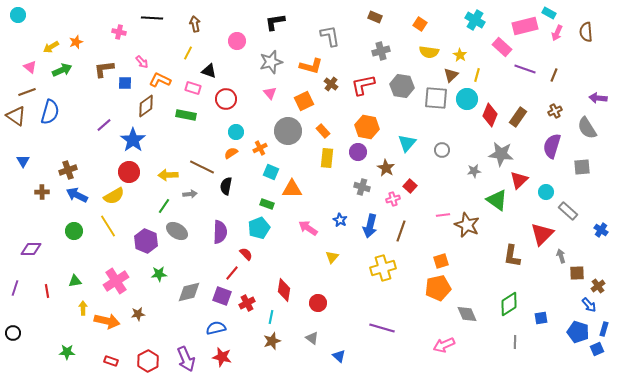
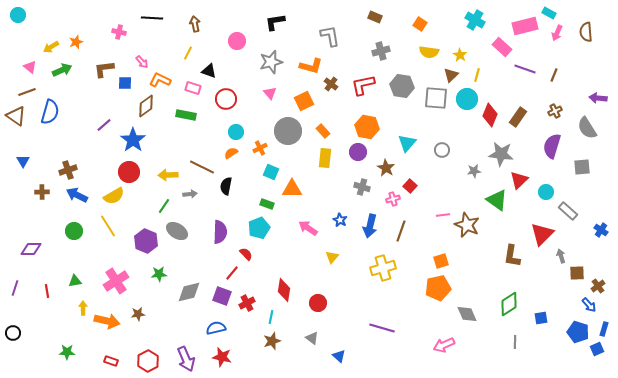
yellow rectangle at (327, 158): moved 2 px left
